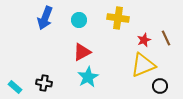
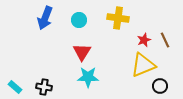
brown line: moved 1 px left, 2 px down
red triangle: rotated 30 degrees counterclockwise
cyan star: rotated 30 degrees clockwise
black cross: moved 4 px down
